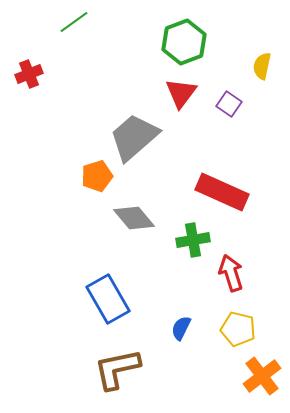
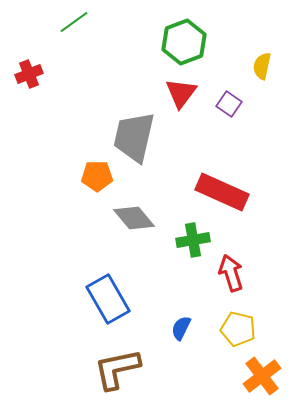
gray trapezoid: rotated 36 degrees counterclockwise
orange pentagon: rotated 16 degrees clockwise
